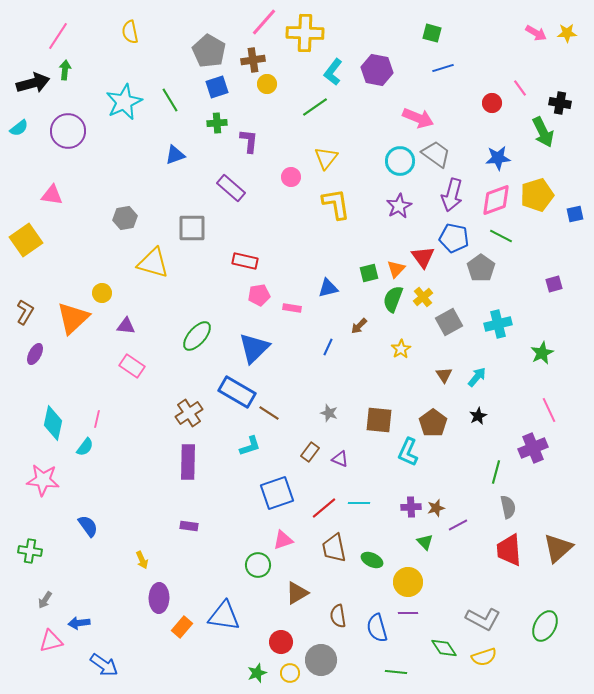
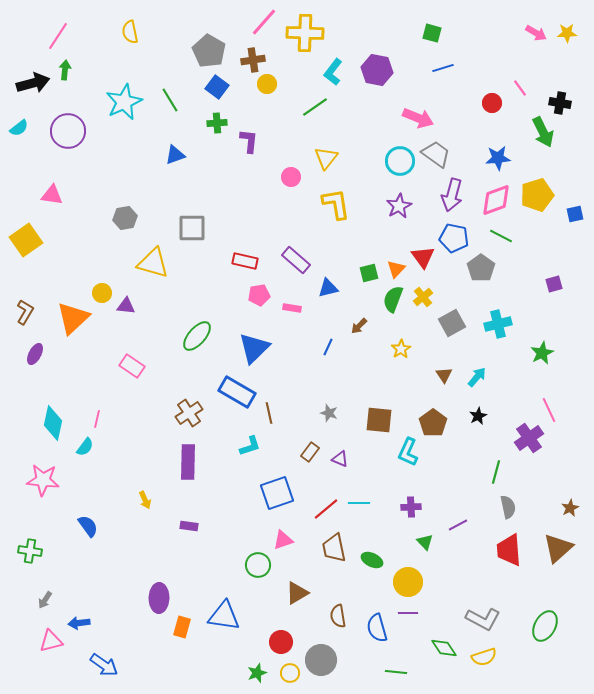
blue square at (217, 87): rotated 35 degrees counterclockwise
purple rectangle at (231, 188): moved 65 px right, 72 px down
gray square at (449, 322): moved 3 px right, 1 px down
purple triangle at (126, 326): moved 20 px up
brown line at (269, 413): rotated 45 degrees clockwise
purple cross at (533, 448): moved 4 px left, 10 px up; rotated 12 degrees counterclockwise
red line at (324, 508): moved 2 px right, 1 px down
brown star at (436, 508): moved 134 px right; rotated 12 degrees counterclockwise
yellow arrow at (142, 560): moved 3 px right, 60 px up
orange rectangle at (182, 627): rotated 25 degrees counterclockwise
